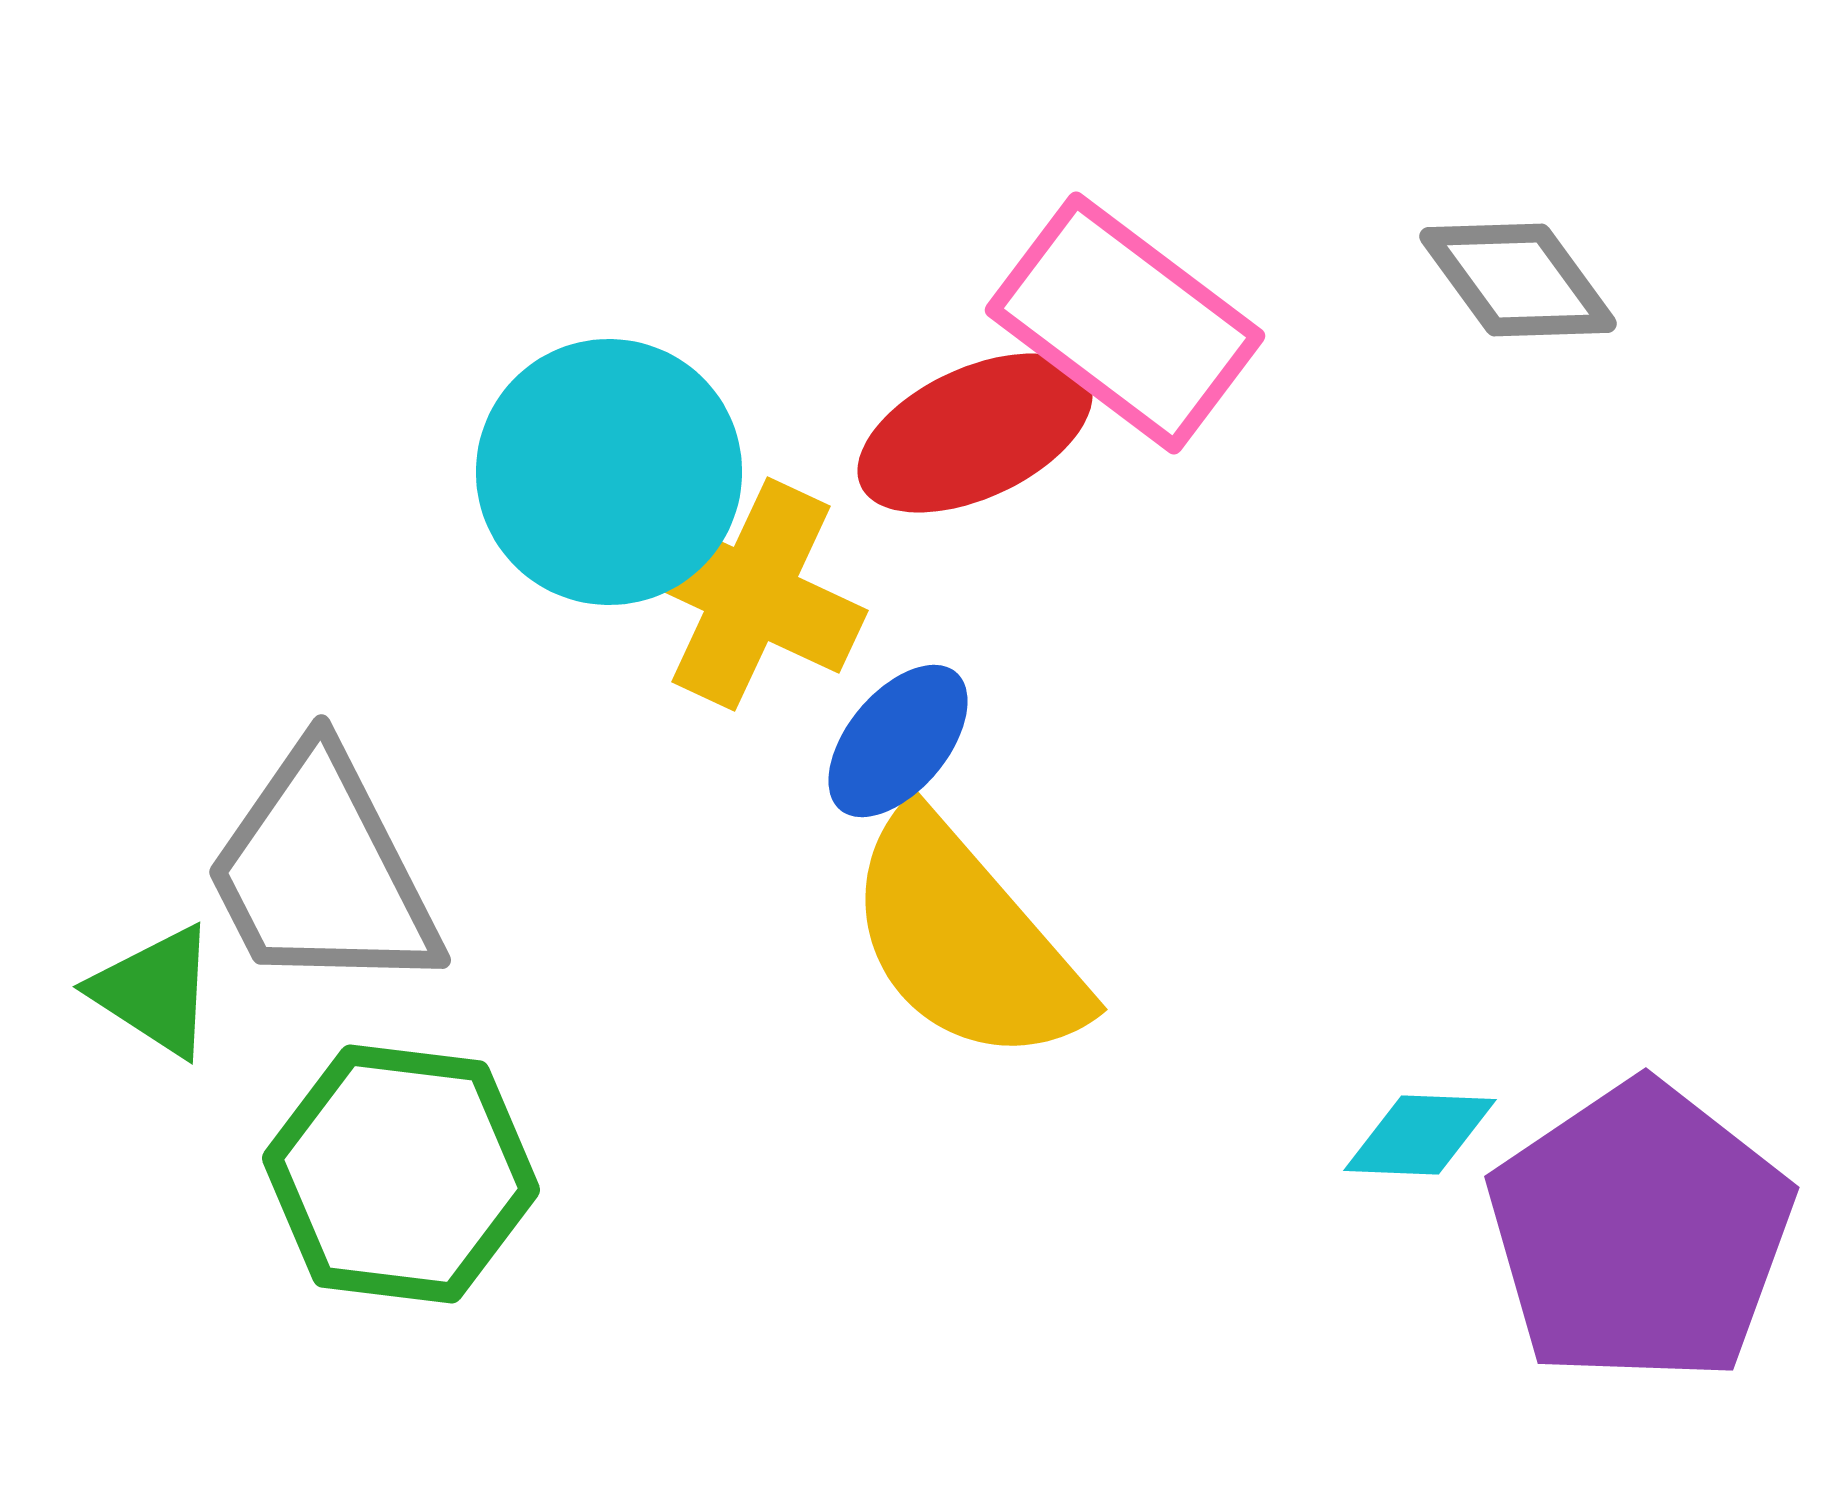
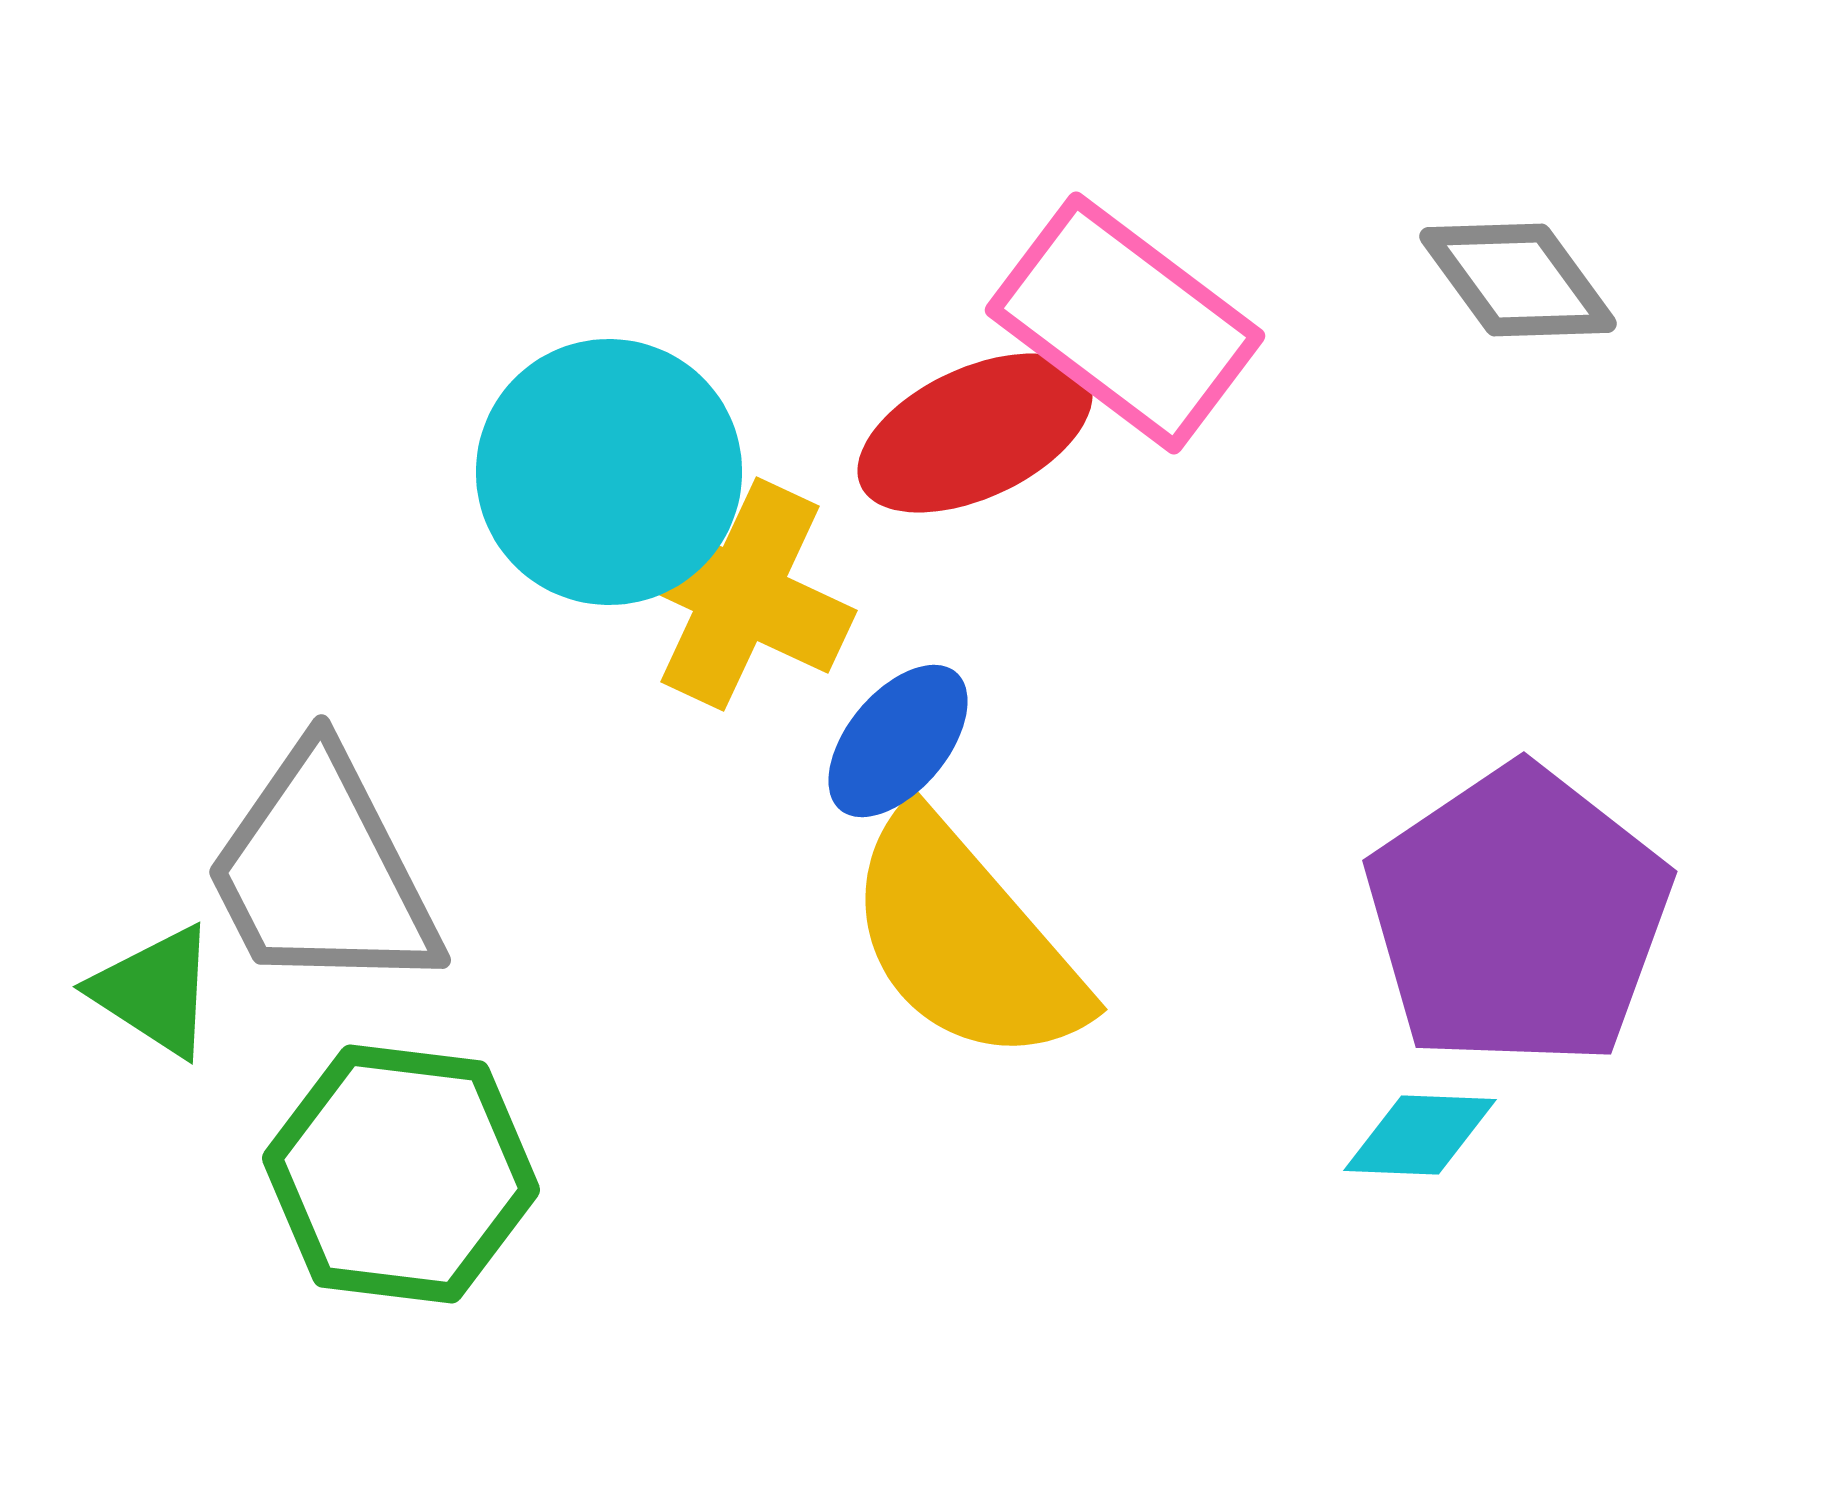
yellow cross: moved 11 px left
purple pentagon: moved 122 px left, 316 px up
